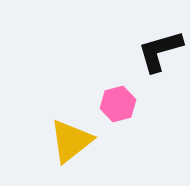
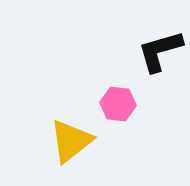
pink hexagon: rotated 20 degrees clockwise
